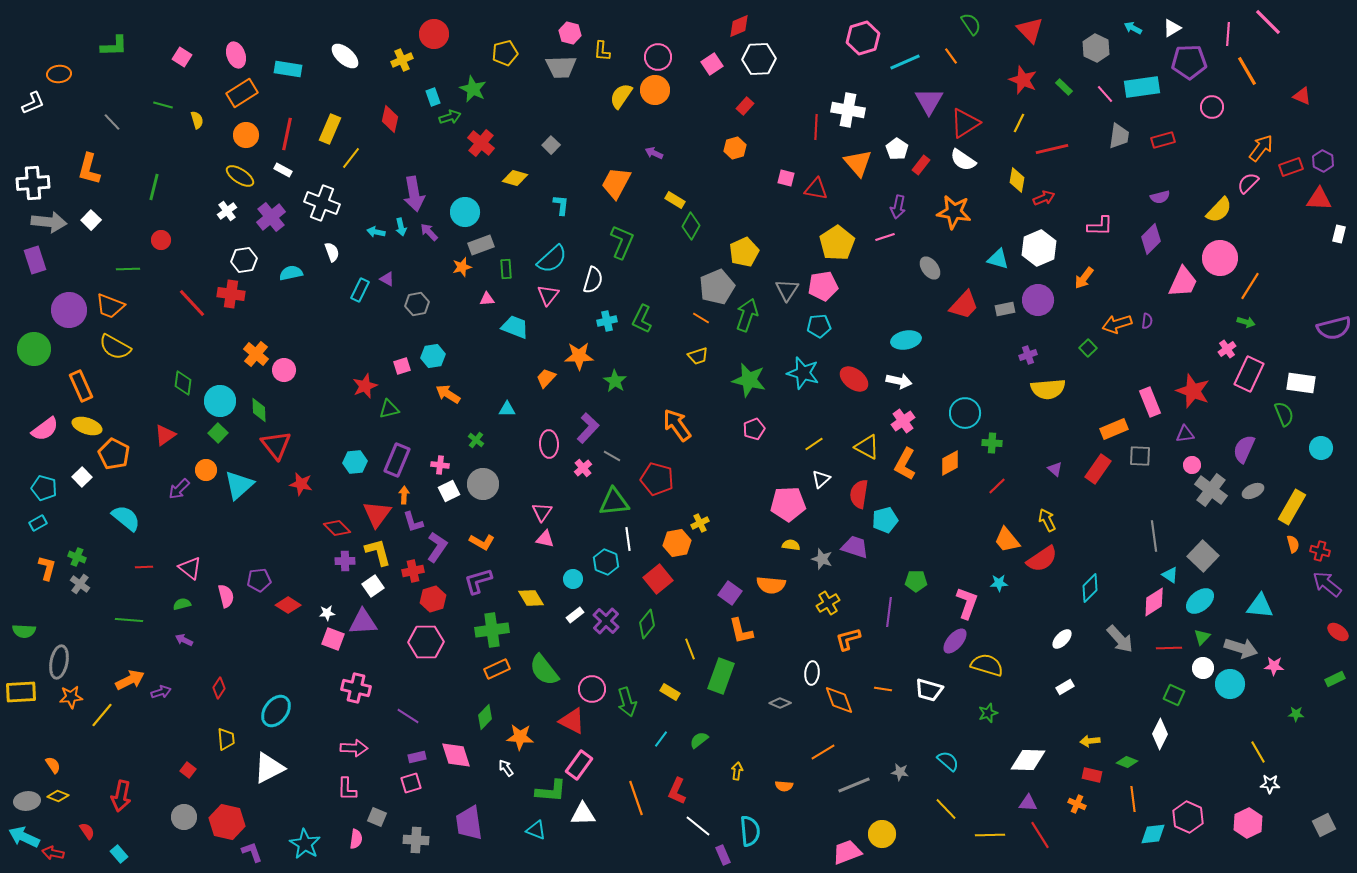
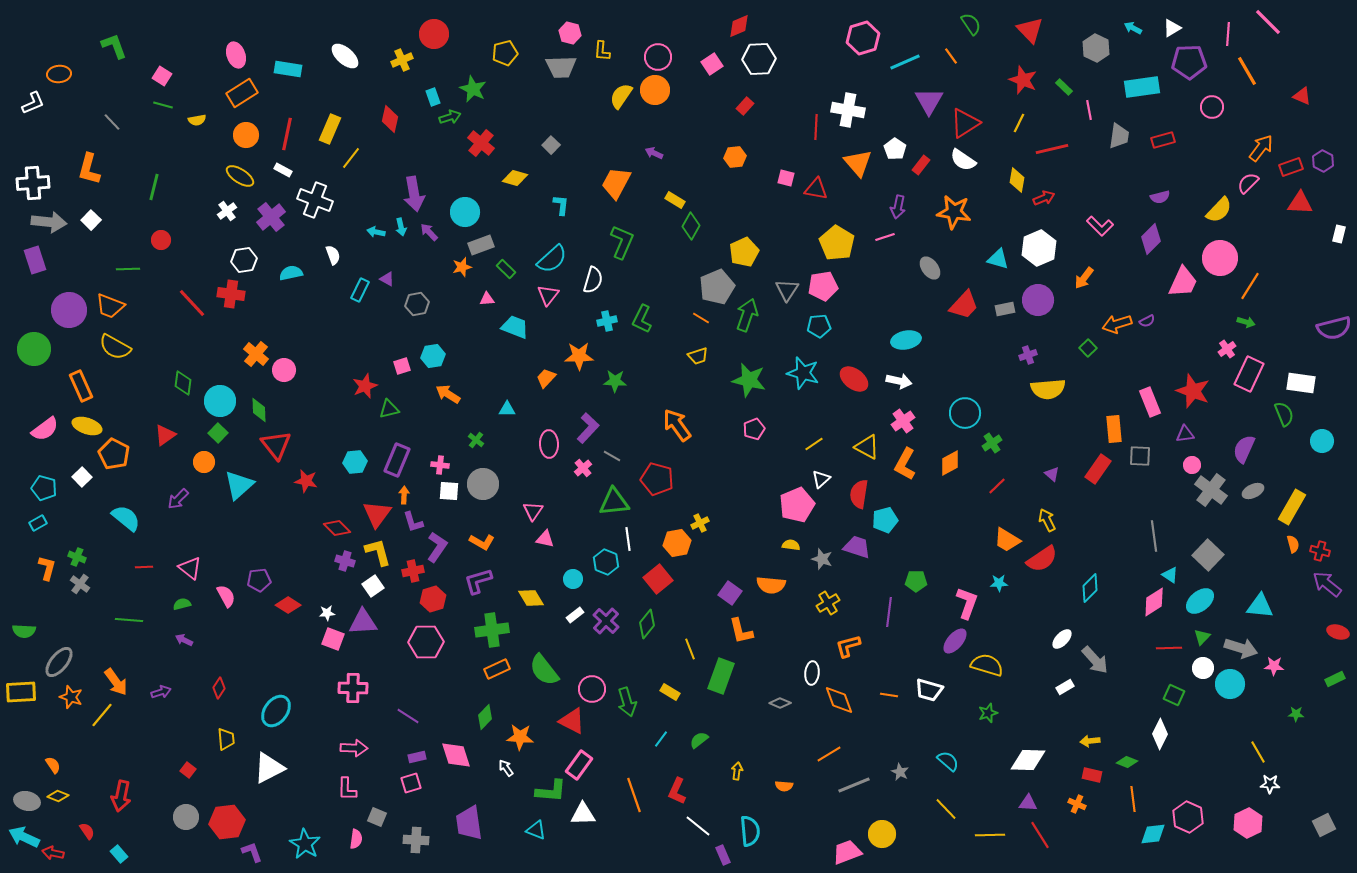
green L-shape at (114, 46): rotated 108 degrees counterclockwise
pink square at (182, 57): moved 20 px left, 19 px down
pink line at (1105, 94): moved 16 px left, 16 px down; rotated 30 degrees clockwise
yellow semicircle at (197, 120): rotated 96 degrees clockwise
orange hexagon at (735, 148): moved 9 px down; rotated 10 degrees clockwise
white pentagon at (897, 149): moved 2 px left
red triangle at (1319, 199): moved 19 px left, 4 px down
white cross at (322, 203): moved 7 px left, 3 px up
pink L-shape at (1100, 226): rotated 44 degrees clockwise
yellow pentagon at (837, 243): rotated 8 degrees counterclockwise
white semicircle at (332, 252): moved 1 px right, 3 px down
green rectangle at (506, 269): rotated 42 degrees counterclockwise
purple semicircle at (1147, 321): rotated 56 degrees clockwise
green star at (615, 381): rotated 30 degrees counterclockwise
orange rectangle at (1114, 429): rotated 72 degrees counterclockwise
green cross at (992, 443): rotated 36 degrees counterclockwise
cyan circle at (1321, 448): moved 1 px right, 7 px up
purple triangle at (1055, 469): moved 3 px left, 5 px down
orange circle at (206, 470): moved 2 px left, 8 px up
red star at (301, 484): moved 5 px right, 3 px up
purple arrow at (179, 489): moved 1 px left, 10 px down
white square at (449, 491): rotated 30 degrees clockwise
pink pentagon at (788, 504): moved 9 px right, 1 px down; rotated 20 degrees counterclockwise
pink triangle at (542, 512): moved 9 px left, 1 px up
orange trapezoid at (1007, 540): rotated 20 degrees counterclockwise
purple trapezoid at (855, 547): moved 2 px right
gray square at (1203, 556): moved 5 px right, 1 px up
purple cross at (345, 561): rotated 18 degrees clockwise
pink semicircle at (226, 596): rotated 15 degrees counterclockwise
red ellipse at (1338, 632): rotated 20 degrees counterclockwise
orange L-shape at (848, 639): moved 7 px down
gray arrow at (1120, 639): moved 25 px left, 21 px down
gray ellipse at (59, 662): rotated 28 degrees clockwise
orange arrow at (130, 680): moved 14 px left, 2 px down; rotated 80 degrees clockwise
pink cross at (356, 688): moved 3 px left; rotated 12 degrees counterclockwise
orange line at (883, 689): moved 6 px right, 6 px down
orange star at (71, 697): rotated 25 degrees clockwise
orange line at (823, 752): moved 6 px right, 2 px down
gray star at (900, 772): rotated 18 degrees clockwise
orange line at (636, 798): moved 2 px left, 3 px up
gray ellipse at (27, 801): rotated 20 degrees clockwise
gray circle at (184, 817): moved 2 px right
red hexagon at (227, 822): rotated 20 degrees counterclockwise
